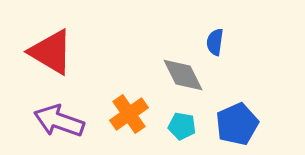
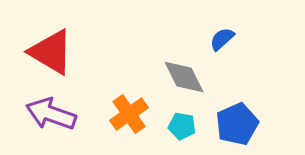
blue semicircle: moved 7 px right, 3 px up; rotated 40 degrees clockwise
gray diamond: moved 1 px right, 2 px down
purple arrow: moved 8 px left, 7 px up
